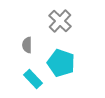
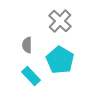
cyan pentagon: moved 1 px left, 3 px up; rotated 12 degrees clockwise
cyan rectangle: moved 2 px left, 3 px up
